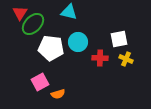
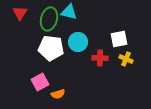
green ellipse: moved 16 px right, 5 px up; rotated 30 degrees counterclockwise
